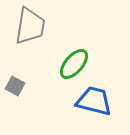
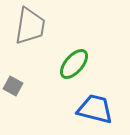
gray square: moved 2 px left
blue trapezoid: moved 1 px right, 8 px down
